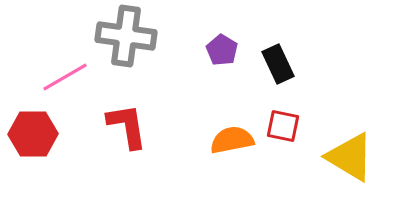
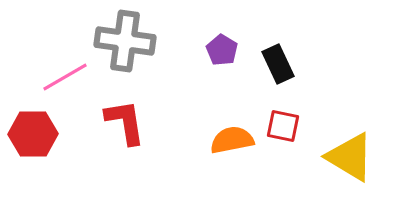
gray cross: moved 1 px left, 5 px down
red L-shape: moved 2 px left, 4 px up
